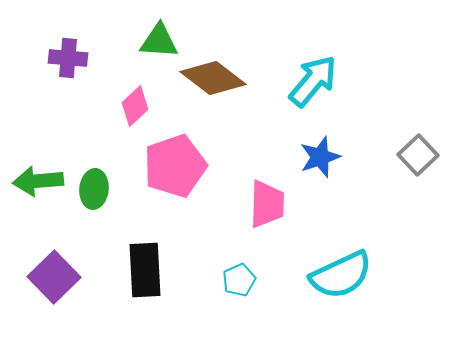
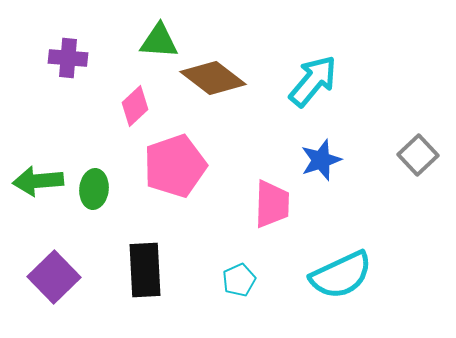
blue star: moved 1 px right, 3 px down
pink trapezoid: moved 5 px right
